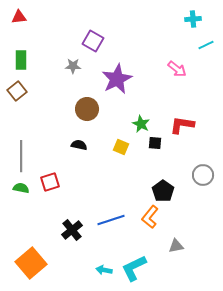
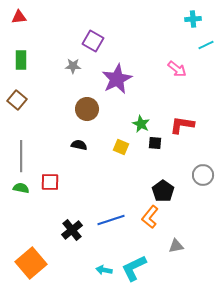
brown square: moved 9 px down; rotated 12 degrees counterclockwise
red square: rotated 18 degrees clockwise
